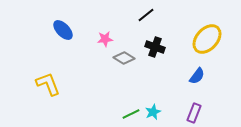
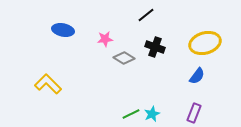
blue ellipse: rotated 35 degrees counterclockwise
yellow ellipse: moved 2 px left, 4 px down; rotated 32 degrees clockwise
yellow L-shape: rotated 24 degrees counterclockwise
cyan star: moved 1 px left, 2 px down
